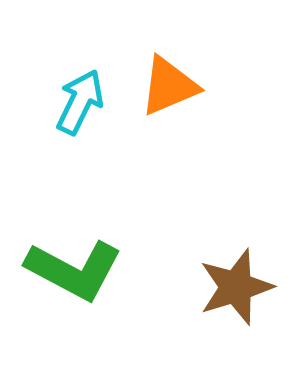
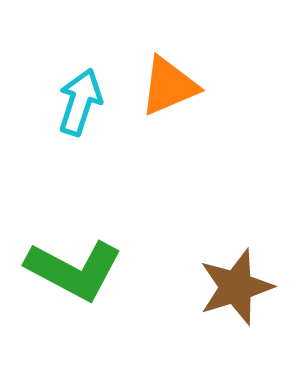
cyan arrow: rotated 8 degrees counterclockwise
